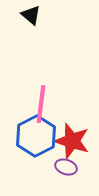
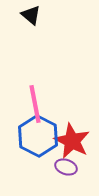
pink line: moved 6 px left; rotated 18 degrees counterclockwise
blue hexagon: moved 2 px right; rotated 6 degrees counterclockwise
red star: rotated 9 degrees clockwise
